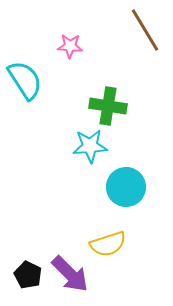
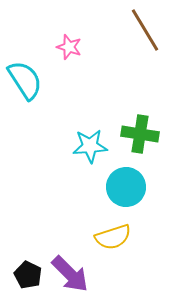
pink star: moved 1 px left, 1 px down; rotated 15 degrees clockwise
green cross: moved 32 px right, 28 px down
yellow semicircle: moved 5 px right, 7 px up
